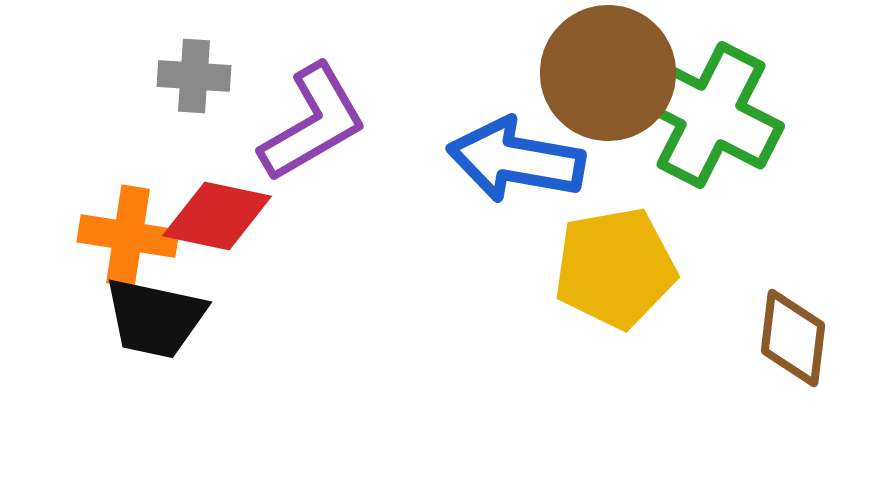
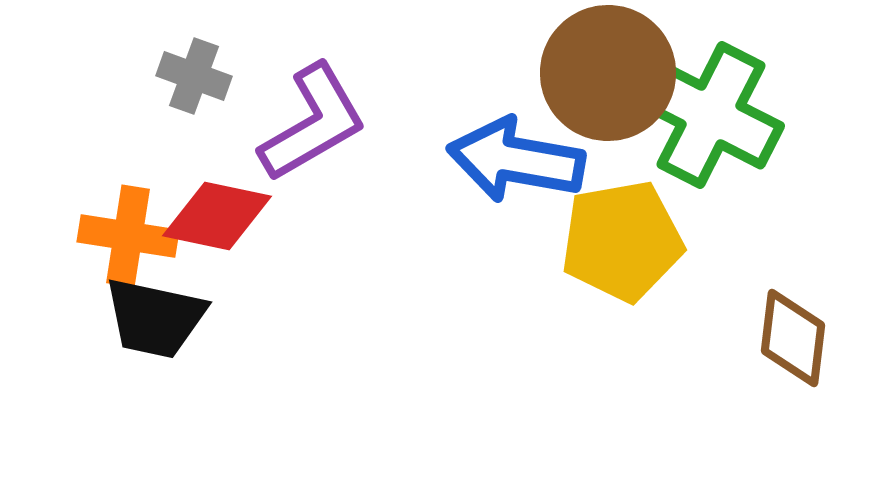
gray cross: rotated 16 degrees clockwise
yellow pentagon: moved 7 px right, 27 px up
